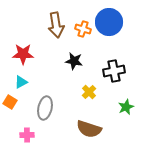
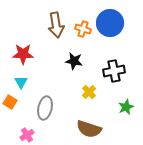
blue circle: moved 1 px right, 1 px down
cyan triangle: rotated 32 degrees counterclockwise
pink cross: rotated 32 degrees counterclockwise
